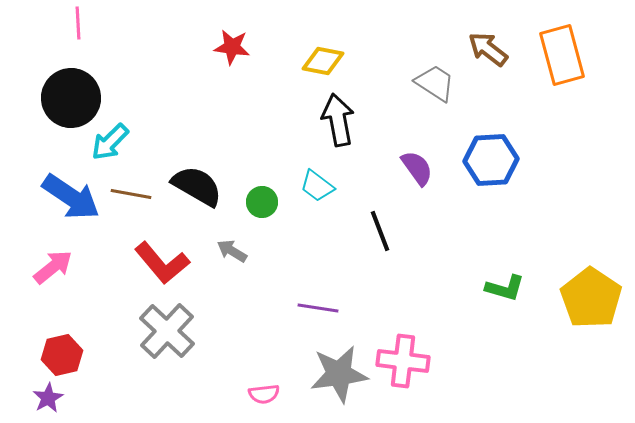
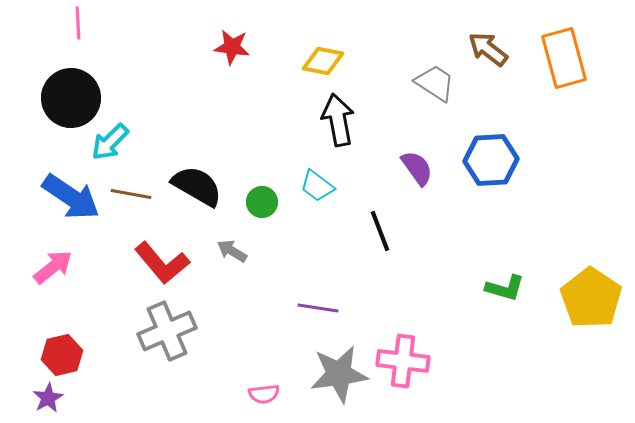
orange rectangle: moved 2 px right, 3 px down
gray cross: rotated 24 degrees clockwise
